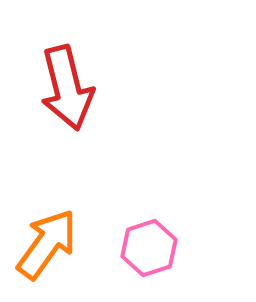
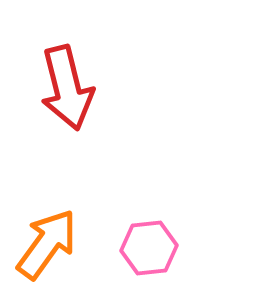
pink hexagon: rotated 12 degrees clockwise
